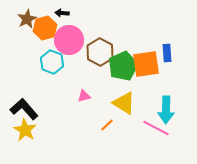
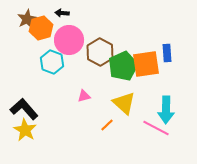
orange hexagon: moved 4 px left
yellow triangle: rotated 10 degrees clockwise
